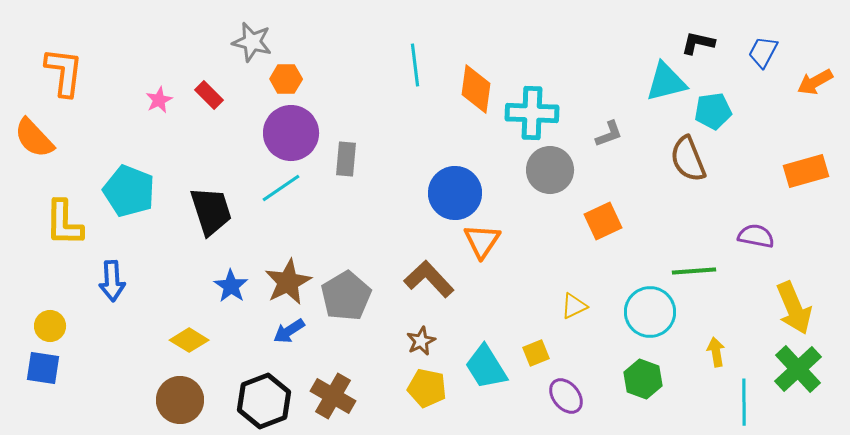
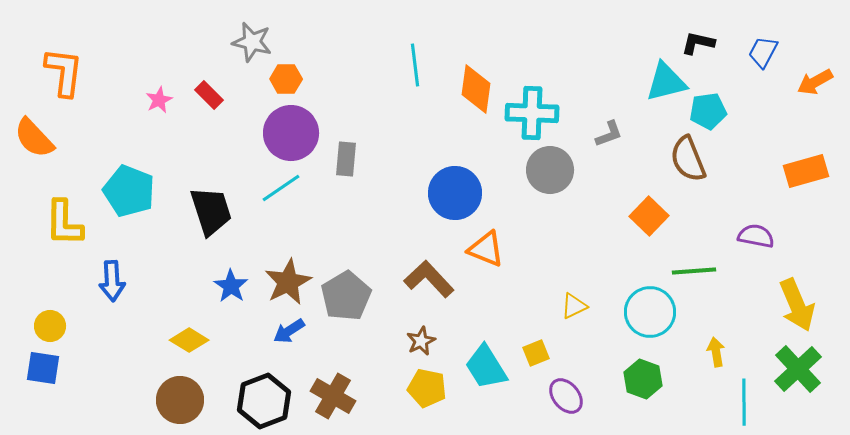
cyan pentagon at (713, 111): moved 5 px left
orange square at (603, 221): moved 46 px right, 5 px up; rotated 21 degrees counterclockwise
orange triangle at (482, 241): moved 4 px right, 8 px down; rotated 42 degrees counterclockwise
yellow arrow at (794, 308): moved 3 px right, 3 px up
